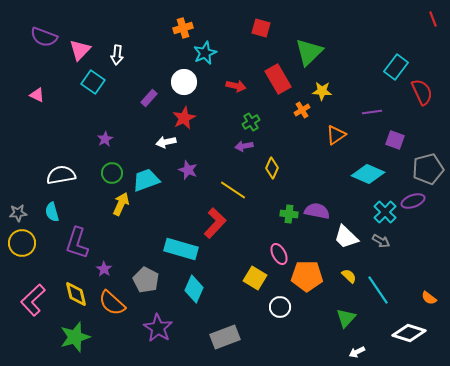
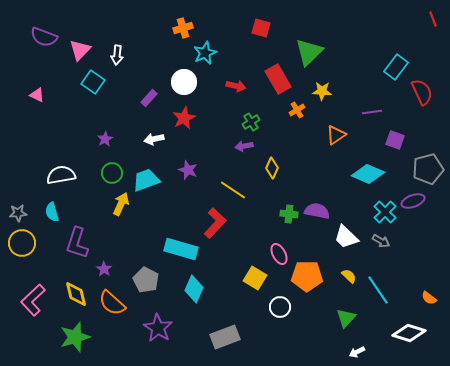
orange cross at (302, 110): moved 5 px left
white arrow at (166, 142): moved 12 px left, 3 px up
